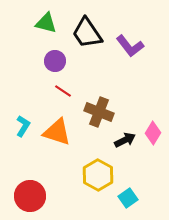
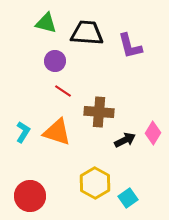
black trapezoid: rotated 128 degrees clockwise
purple L-shape: rotated 24 degrees clockwise
brown cross: rotated 16 degrees counterclockwise
cyan L-shape: moved 6 px down
yellow hexagon: moved 3 px left, 8 px down
